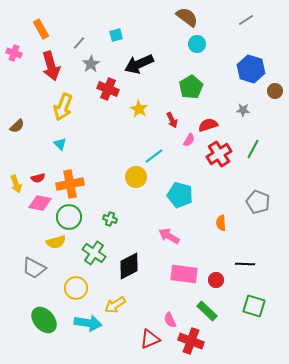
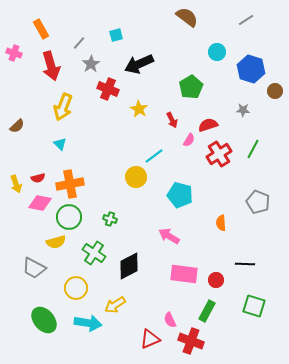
cyan circle at (197, 44): moved 20 px right, 8 px down
green rectangle at (207, 311): rotated 75 degrees clockwise
